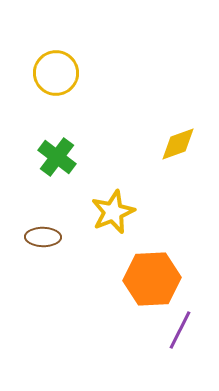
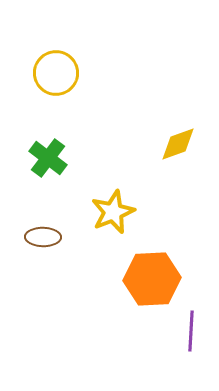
green cross: moved 9 px left, 1 px down
purple line: moved 11 px right, 1 px down; rotated 24 degrees counterclockwise
